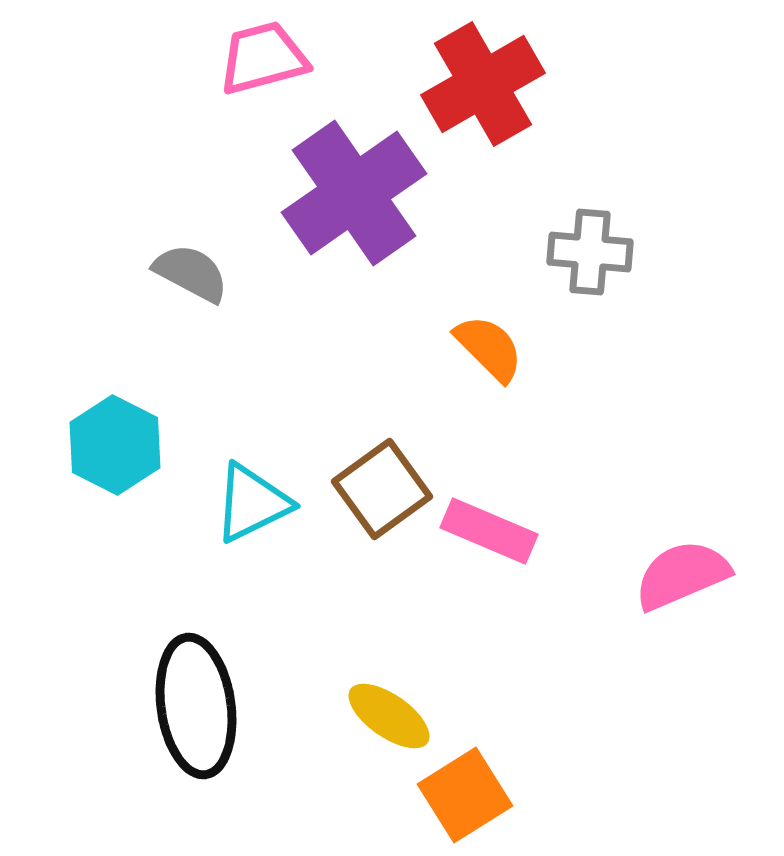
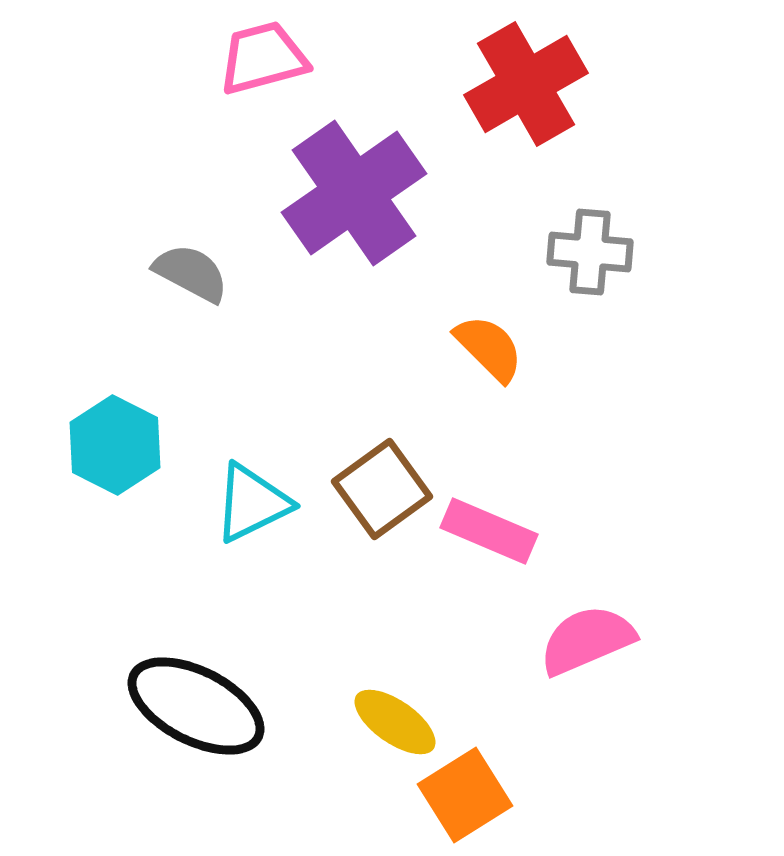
red cross: moved 43 px right
pink semicircle: moved 95 px left, 65 px down
black ellipse: rotated 55 degrees counterclockwise
yellow ellipse: moved 6 px right, 6 px down
